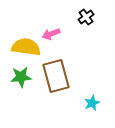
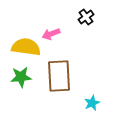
brown rectangle: moved 3 px right; rotated 12 degrees clockwise
